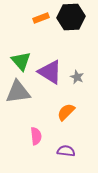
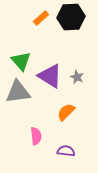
orange rectangle: rotated 21 degrees counterclockwise
purple triangle: moved 4 px down
